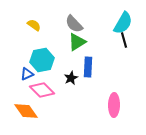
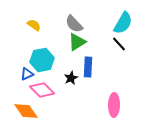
black line: moved 5 px left, 4 px down; rotated 28 degrees counterclockwise
